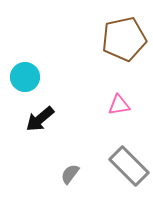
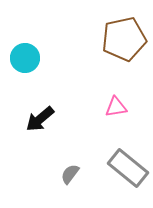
cyan circle: moved 19 px up
pink triangle: moved 3 px left, 2 px down
gray rectangle: moved 1 px left, 2 px down; rotated 6 degrees counterclockwise
